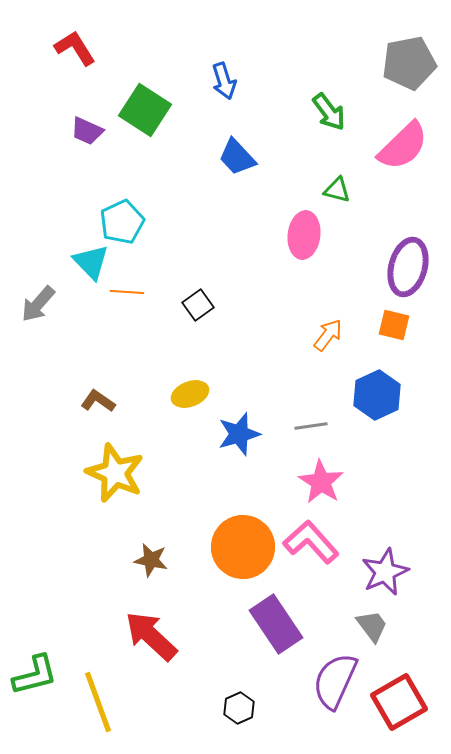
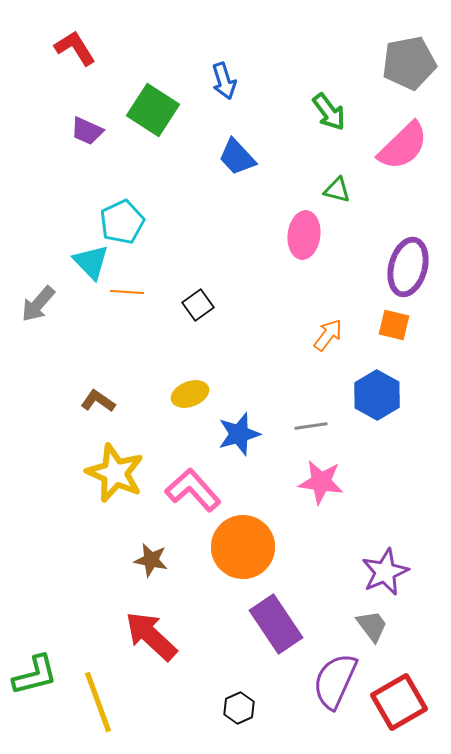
green square: moved 8 px right
blue hexagon: rotated 6 degrees counterclockwise
pink star: rotated 24 degrees counterclockwise
pink L-shape: moved 118 px left, 52 px up
